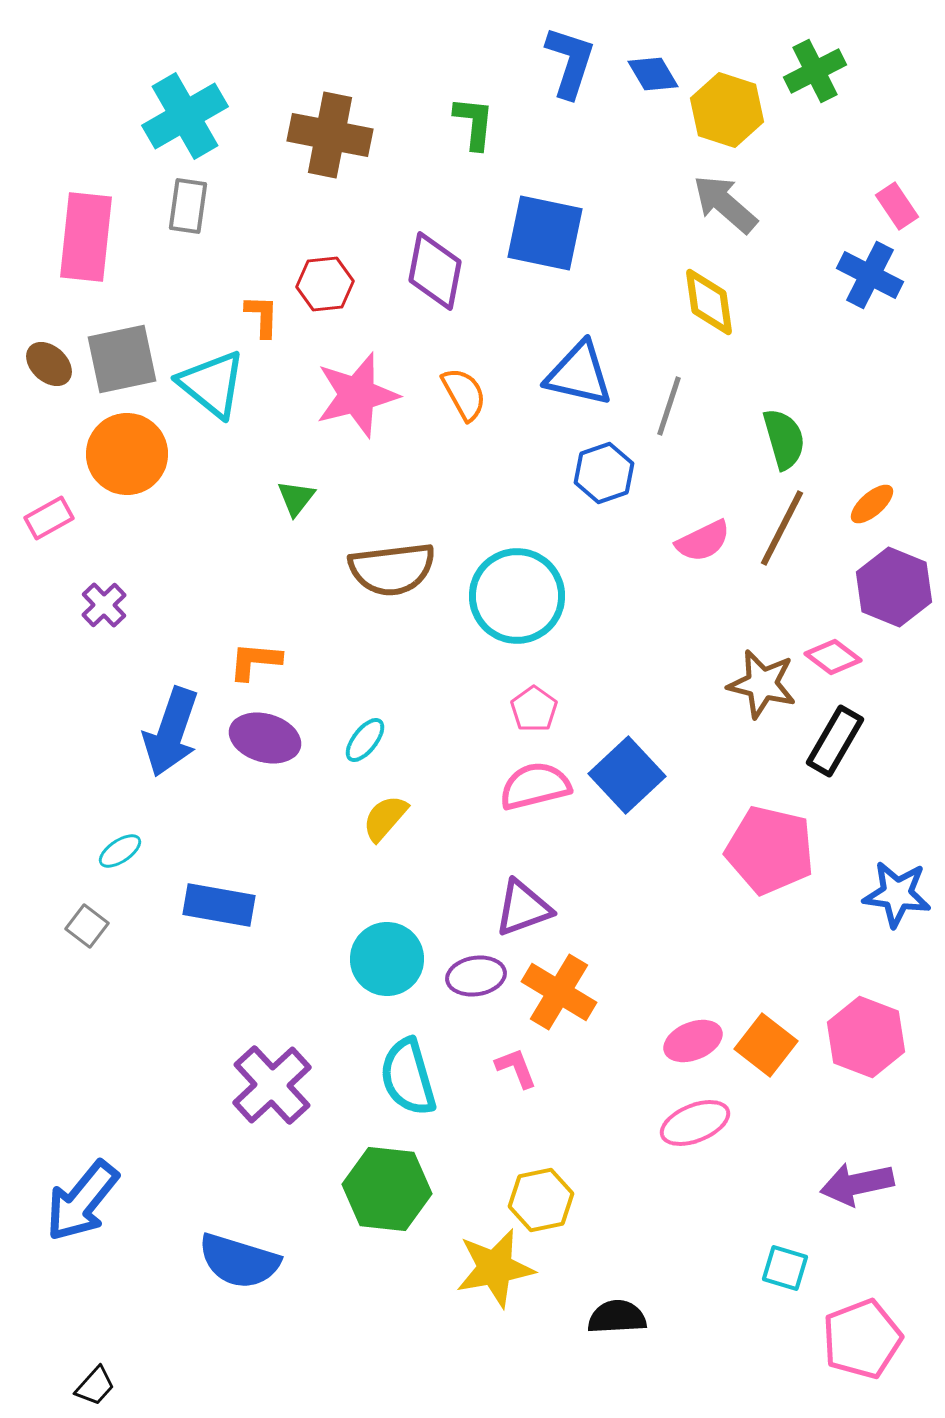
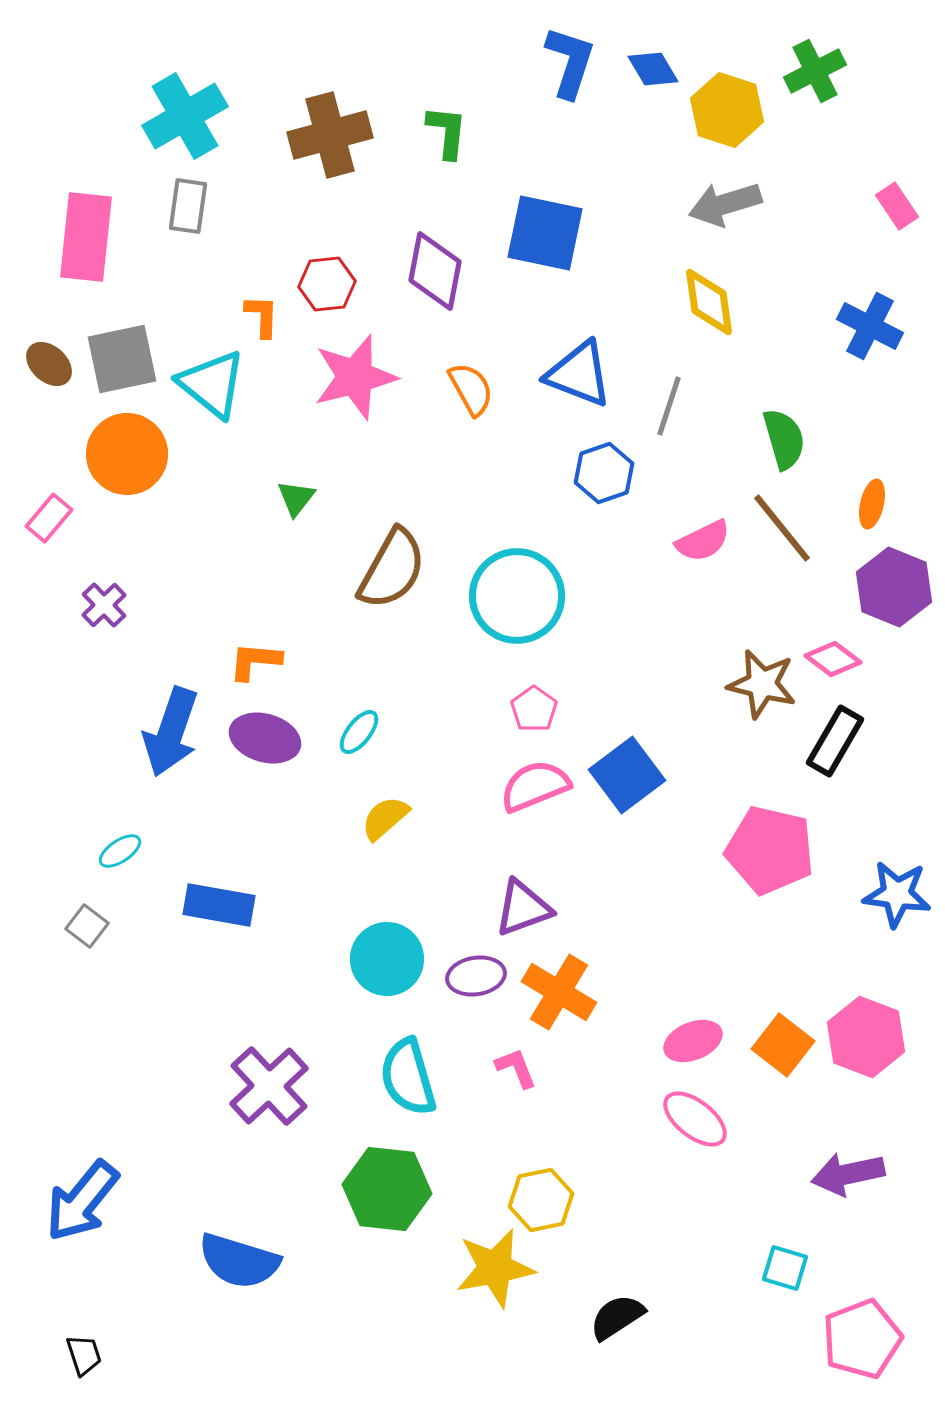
blue diamond at (653, 74): moved 5 px up
green L-shape at (474, 123): moved 27 px left, 9 px down
brown cross at (330, 135): rotated 26 degrees counterclockwise
gray arrow at (725, 204): rotated 58 degrees counterclockwise
blue cross at (870, 275): moved 51 px down
red hexagon at (325, 284): moved 2 px right
blue triangle at (579, 374): rotated 8 degrees clockwise
orange semicircle at (464, 394): moved 7 px right, 5 px up
pink star at (357, 395): moved 2 px left, 18 px up
orange ellipse at (872, 504): rotated 36 degrees counterclockwise
pink rectangle at (49, 518): rotated 21 degrees counterclockwise
brown line at (782, 528): rotated 66 degrees counterclockwise
brown semicircle at (392, 569): rotated 54 degrees counterclockwise
pink diamond at (833, 657): moved 2 px down
cyan ellipse at (365, 740): moved 6 px left, 8 px up
blue square at (627, 775): rotated 6 degrees clockwise
pink semicircle at (535, 786): rotated 8 degrees counterclockwise
yellow semicircle at (385, 818): rotated 8 degrees clockwise
orange square at (766, 1045): moved 17 px right
purple cross at (272, 1085): moved 3 px left, 1 px down
pink ellipse at (695, 1123): moved 4 px up; rotated 60 degrees clockwise
purple arrow at (857, 1184): moved 9 px left, 10 px up
black semicircle at (617, 1317): rotated 30 degrees counterclockwise
black trapezoid at (95, 1386): moved 11 px left, 31 px up; rotated 60 degrees counterclockwise
